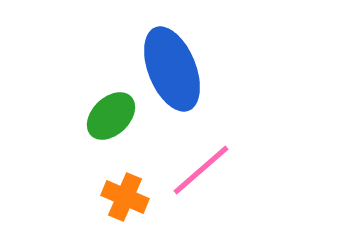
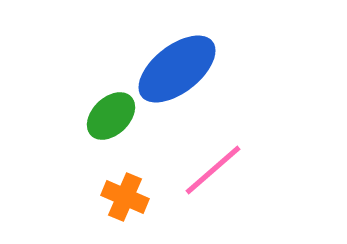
blue ellipse: moved 5 px right; rotated 74 degrees clockwise
pink line: moved 12 px right
